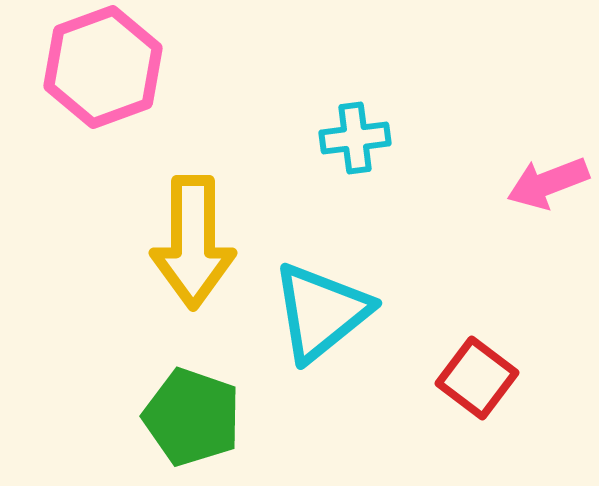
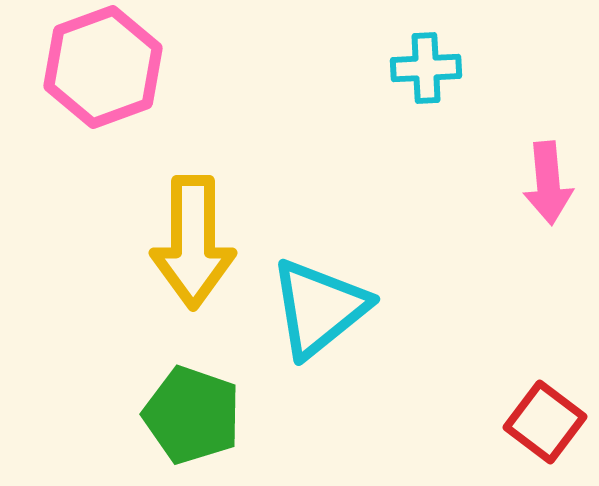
cyan cross: moved 71 px right, 70 px up; rotated 4 degrees clockwise
pink arrow: rotated 74 degrees counterclockwise
cyan triangle: moved 2 px left, 4 px up
red square: moved 68 px right, 44 px down
green pentagon: moved 2 px up
